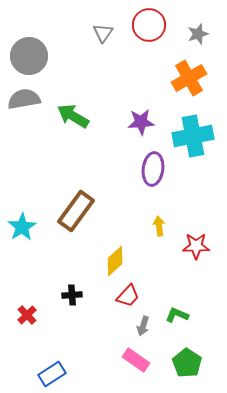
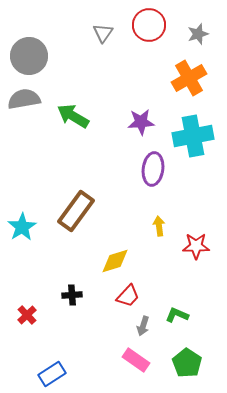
yellow diamond: rotated 24 degrees clockwise
